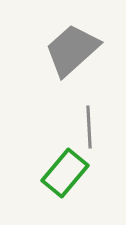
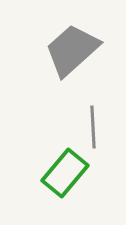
gray line: moved 4 px right
